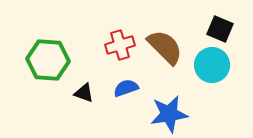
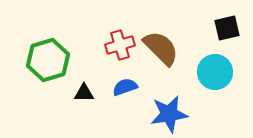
black square: moved 7 px right, 1 px up; rotated 36 degrees counterclockwise
brown semicircle: moved 4 px left, 1 px down
green hexagon: rotated 21 degrees counterclockwise
cyan circle: moved 3 px right, 7 px down
blue semicircle: moved 1 px left, 1 px up
black triangle: rotated 20 degrees counterclockwise
